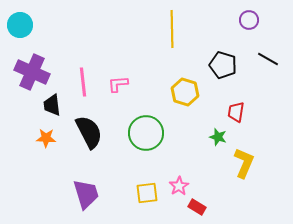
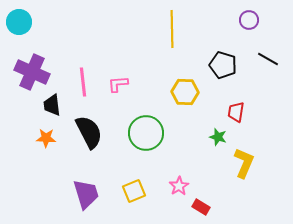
cyan circle: moved 1 px left, 3 px up
yellow hexagon: rotated 16 degrees counterclockwise
yellow square: moved 13 px left, 2 px up; rotated 15 degrees counterclockwise
red rectangle: moved 4 px right
